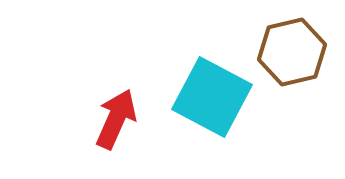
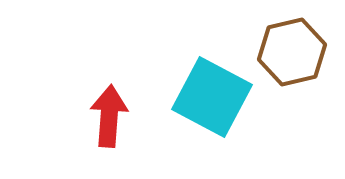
red arrow: moved 7 px left, 3 px up; rotated 20 degrees counterclockwise
